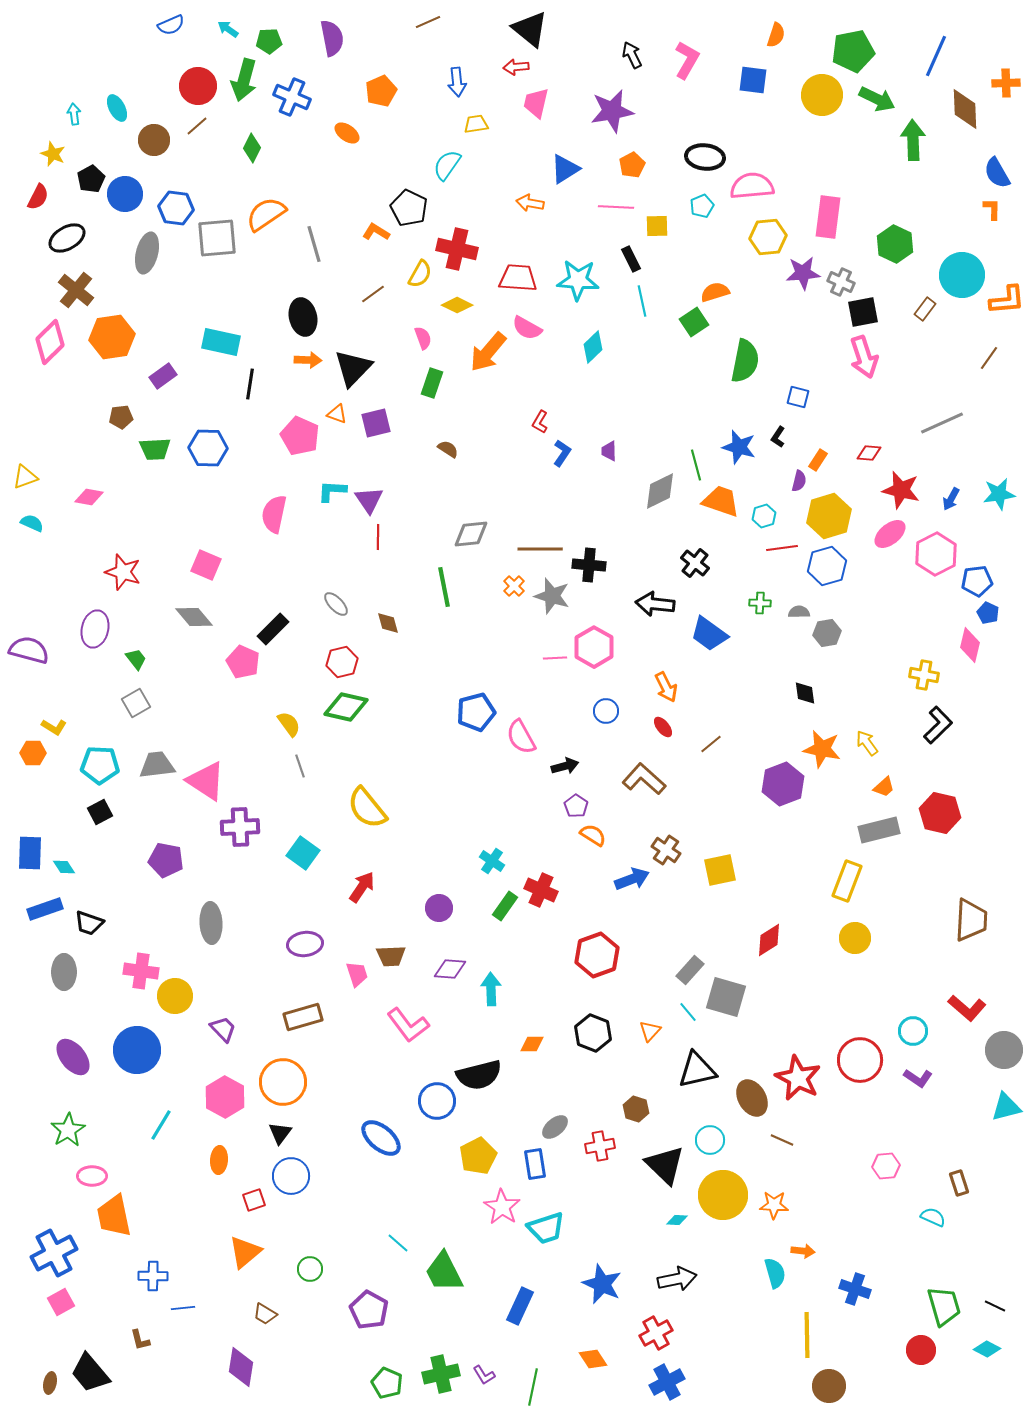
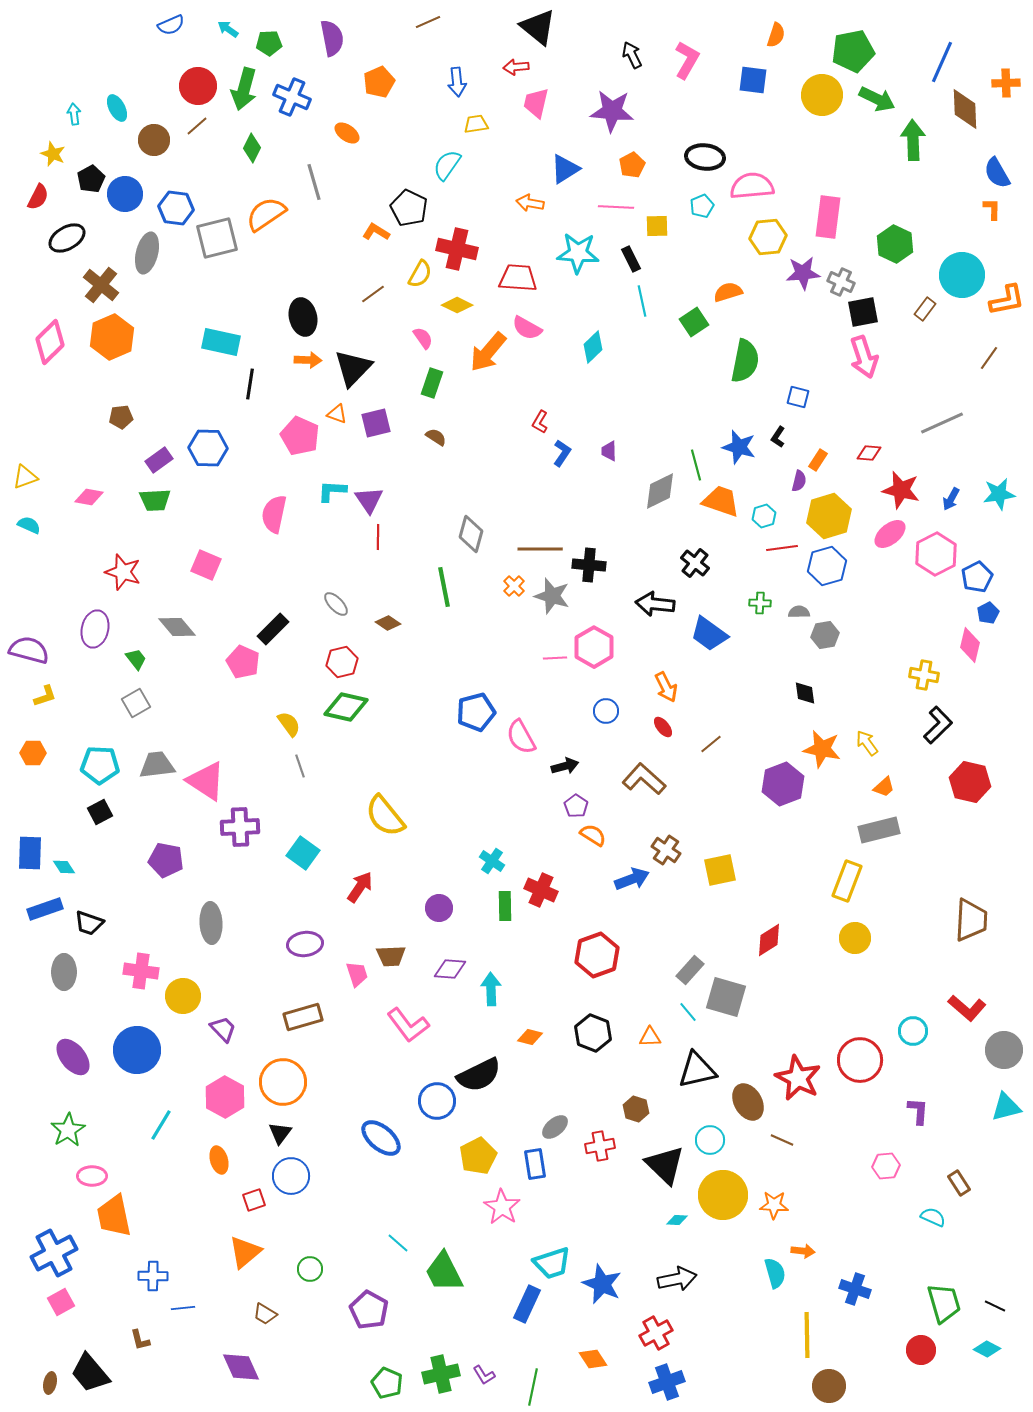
black triangle at (530, 29): moved 8 px right, 2 px up
green pentagon at (269, 41): moved 2 px down
blue line at (936, 56): moved 6 px right, 6 px down
green arrow at (244, 80): moved 9 px down
orange pentagon at (381, 91): moved 2 px left, 9 px up
purple star at (612, 111): rotated 15 degrees clockwise
gray square at (217, 238): rotated 9 degrees counterclockwise
gray line at (314, 244): moved 62 px up
cyan star at (578, 280): moved 27 px up
brown cross at (76, 290): moved 25 px right, 5 px up
orange semicircle at (715, 292): moved 13 px right
orange L-shape at (1007, 300): rotated 6 degrees counterclockwise
orange hexagon at (112, 337): rotated 15 degrees counterclockwise
pink semicircle at (423, 338): rotated 15 degrees counterclockwise
purple rectangle at (163, 376): moved 4 px left, 84 px down
green trapezoid at (155, 449): moved 51 px down
brown semicircle at (448, 449): moved 12 px left, 12 px up
cyan semicircle at (32, 523): moved 3 px left, 2 px down
gray diamond at (471, 534): rotated 69 degrees counterclockwise
blue pentagon at (977, 581): moved 4 px up; rotated 20 degrees counterclockwise
blue pentagon at (988, 613): rotated 20 degrees clockwise
gray diamond at (194, 617): moved 17 px left, 10 px down
brown diamond at (388, 623): rotated 40 degrees counterclockwise
gray hexagon at (827, 633): moved 2 px left, 2 px down
yellow L-shape at (54, 727): moved 9 px left, 31 px up; rotated 50 degrees counterclockwise
yellow semicircle at (367, 808): moved 18 px right, 8 px down
red hexagon at (940, 813): moved 30 px right, 31 px up
red arrow at (362, 887): moved 2 px left
green rectangle at (505, 906): rotated 36 degrees counterclockwise
yellow circle at (175, 996): moved 8 px right
orange triangle at (650, 1031): moved 6 px down; rotated 45 degrees clockwise
orange diamond at (532, 1044): moved 2 px left, 7 px up; rotated 15 degrees clockwise
black semicircle at (479, 1075): rotated 12 degrees counterclockwise
purple L-shape at (918, 1078): moved 33 px down; rotated 120 degrees counterclockwise
brown ellipse at (752, 1098): moved 4 px left, 4 px down
orange ellipse at (219, 1160): rotated 20 degrees counterclockwise
brown rectangle at (959, 1183): rotated 15 degrees counterclockwise
cyan trapezoid at (546, 1228): moved 6 px right, 35 px down
blue rectangle at (520, 1306): moved 7 px right, 2 px up
green trapezoid at (944, 1306): moved 3 px up
purple diamond at (241, 1367): rotated 33 degrees counterclockwise
blue cross at (667, 1382): rotated 8 degrees clockwise
